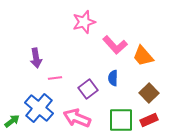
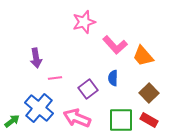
red rectangle: rotated 54 degrees clockwise
